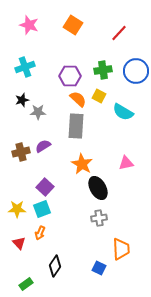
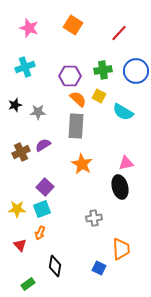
pink star: moved 3 px down
black star: moved 7 px left, 5 px down
purple semicircle: moved 1 px up
brown cross: rotated 12 degrees counterclockwise
black ellipse: moved 22 px right, 1 px up; rotated 15 degrees clockwise
gray cross: moved 5 px left
red triangle: moved 1 px right, 2 px down
black diamond: rotated 25 degrees counterclockwise
green rectangle: moved 2 px right
